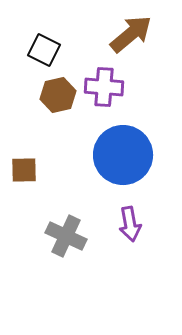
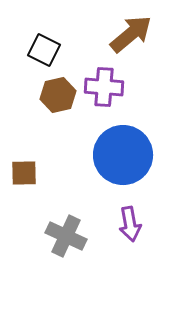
brown square: moved 3 px down
